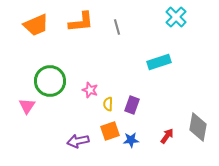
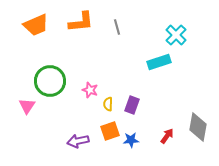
cyan cross: moved 18 px down
